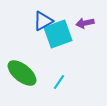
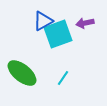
cyan line: moved 4 px right, 4 px up
